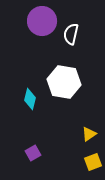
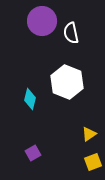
white semicircle: moved 1 px up; rotated 25 degrees counterclockwise
white hexagon: moved 3 px right; rotated 12 degrees clockwise
